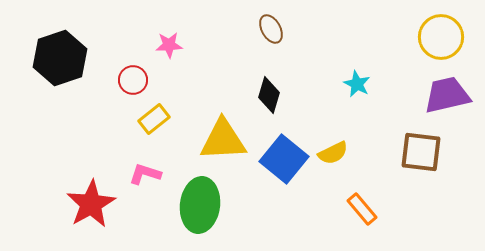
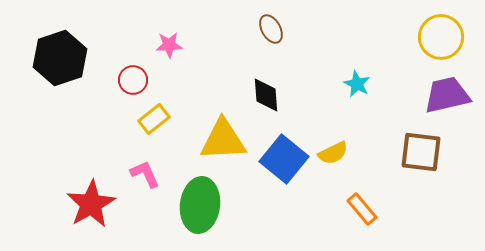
black diamond: moved 3 px left; rotated 21 degrees counterclockwise
pink L-shape: rotated 48 degrees clockwise
